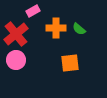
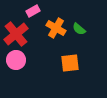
orange cross: rotated 30 degrees clockwise
